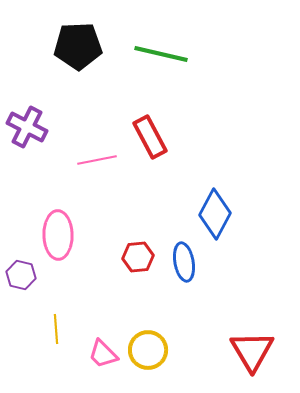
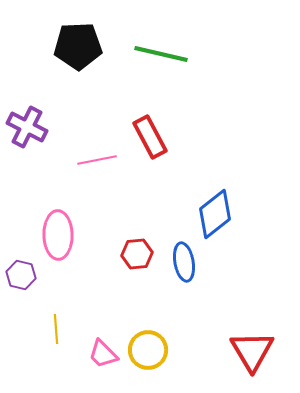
blue diamond: rotated 24 degrees clockwise
red hexagon: moved 1 px left, 3 px up
